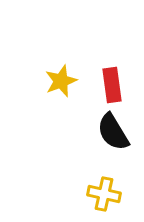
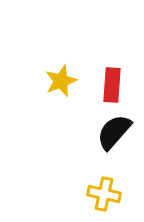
red rectangle: rotated 12 degrees clockwise
black semicircle: moved 1 px right; rotated 72 degrees clockwise
